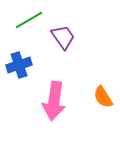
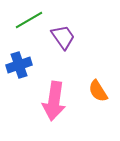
orange semicircle: moved 5 px left, 6 px up
